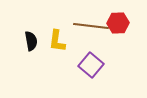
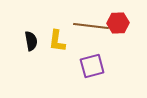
purple square: moved 1 px right, 1 px down; rotated 35 degrees clockwise
